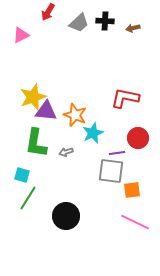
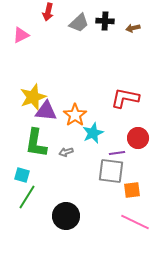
red arrow: rotated 18 degrees counterclockwise
orange star: rotated 15 degrees clockwise
green line: moved 1 px left, 1 px up
